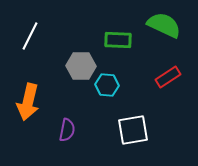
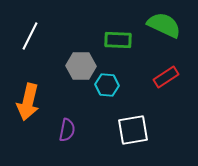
red rectangle: moved 2 px left
